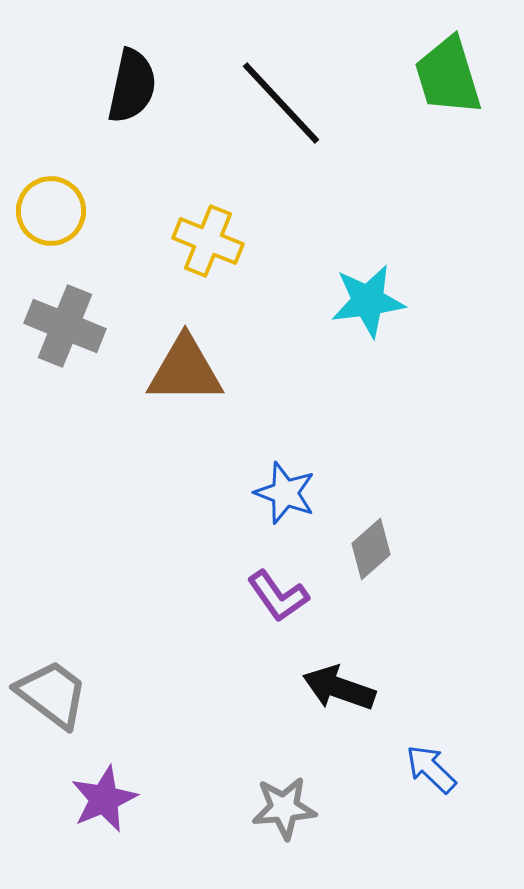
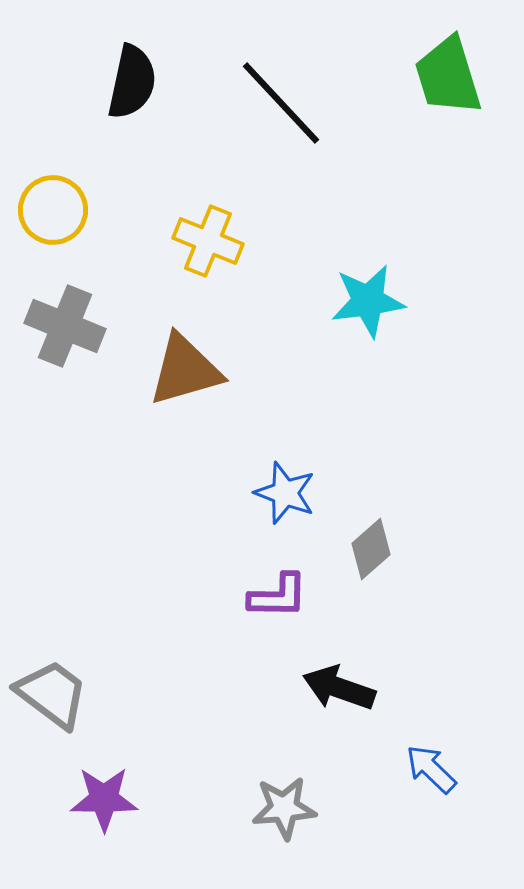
black semicircle: moved 4 px up
yellow circle: moved 2 px right, 1 px up
brown triangle: rotated 16 degrees counterclockwise
purple L-shape: rotated 54 degrees counterclockwise
purple star: rotated 24 degrees clockwise
